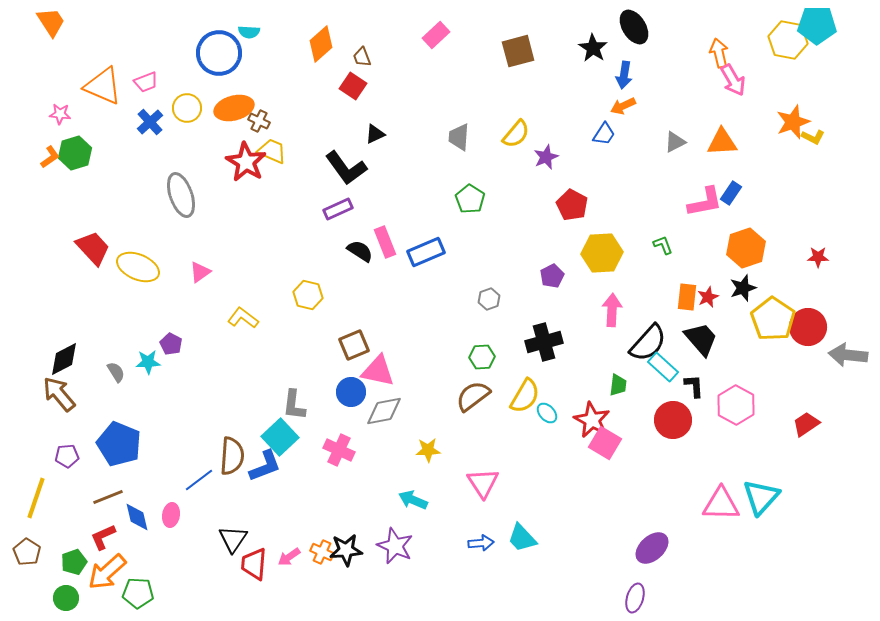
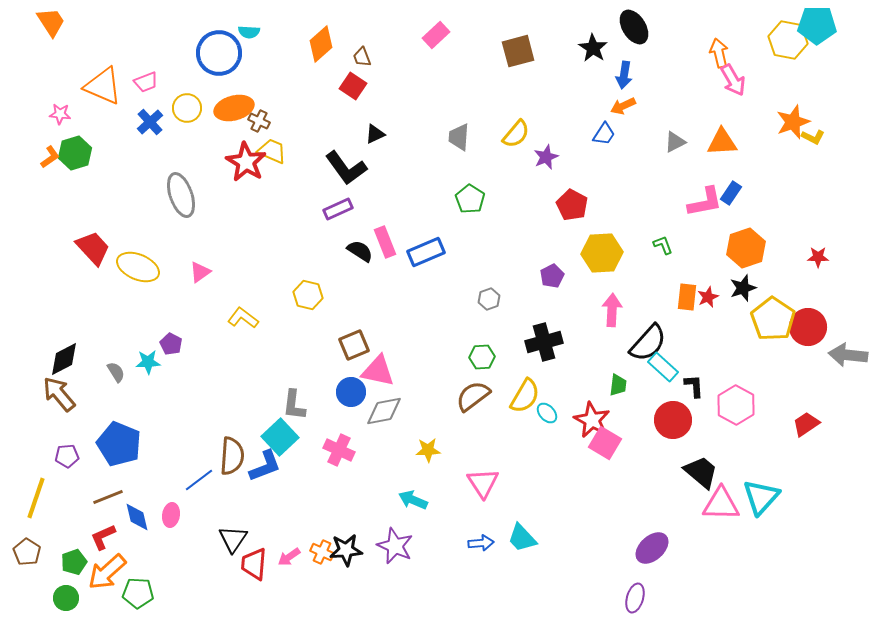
black trapezoid at (701, 339): moved 133 px down; rotated 9 degrees counterclockwise
